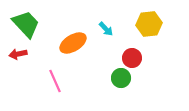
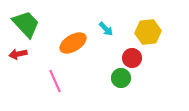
yellow hexagon: moved 1 px left, 8 px down
